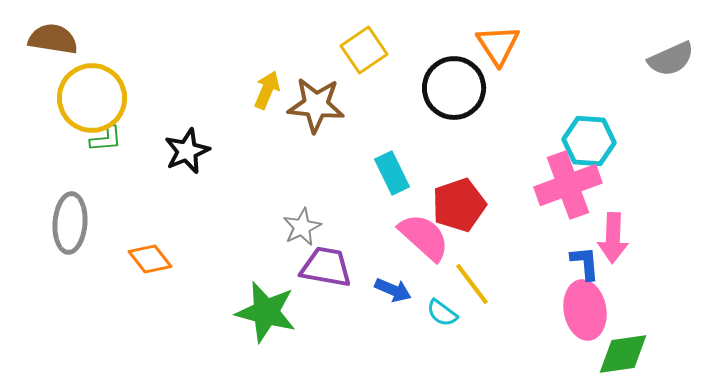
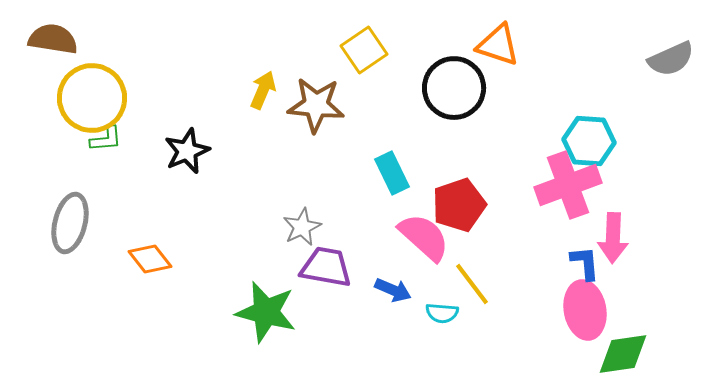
orange triangle: rotated 39 degrees counterclockwise
yellow arrow: moved 4 px left
gray ellipse: rotated 10 degrees clockwise
cyan semicircle: rotated 32 degrees counterclockwise
